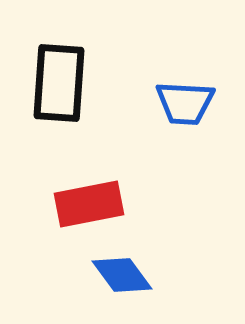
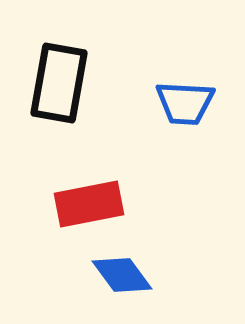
black rectangle: rotated 6 degrees clockwise
